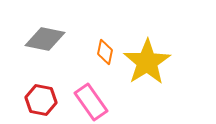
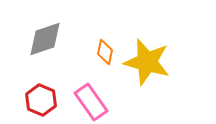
gray diamond: rotated 30 degrees counterclockwise
yellow star: rotated 24 degrees counterclockwise
red hexagon: rotated 12 degrees clockwise
